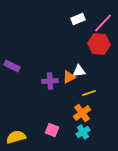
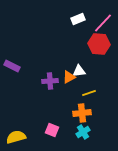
orange cross: rotated 30 degrees clockwise
